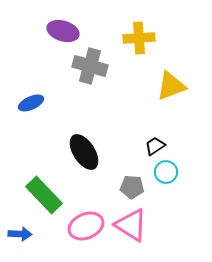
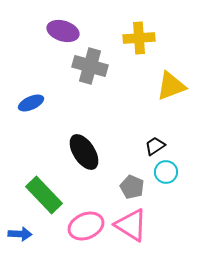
gray pentagon: rotated 20 degrees clockwise
